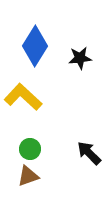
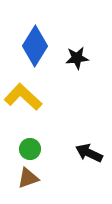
black star: moved 3 px left
black arrow: rotated 20 degrees counterclockwise
brown triangle: moved 2 px down
